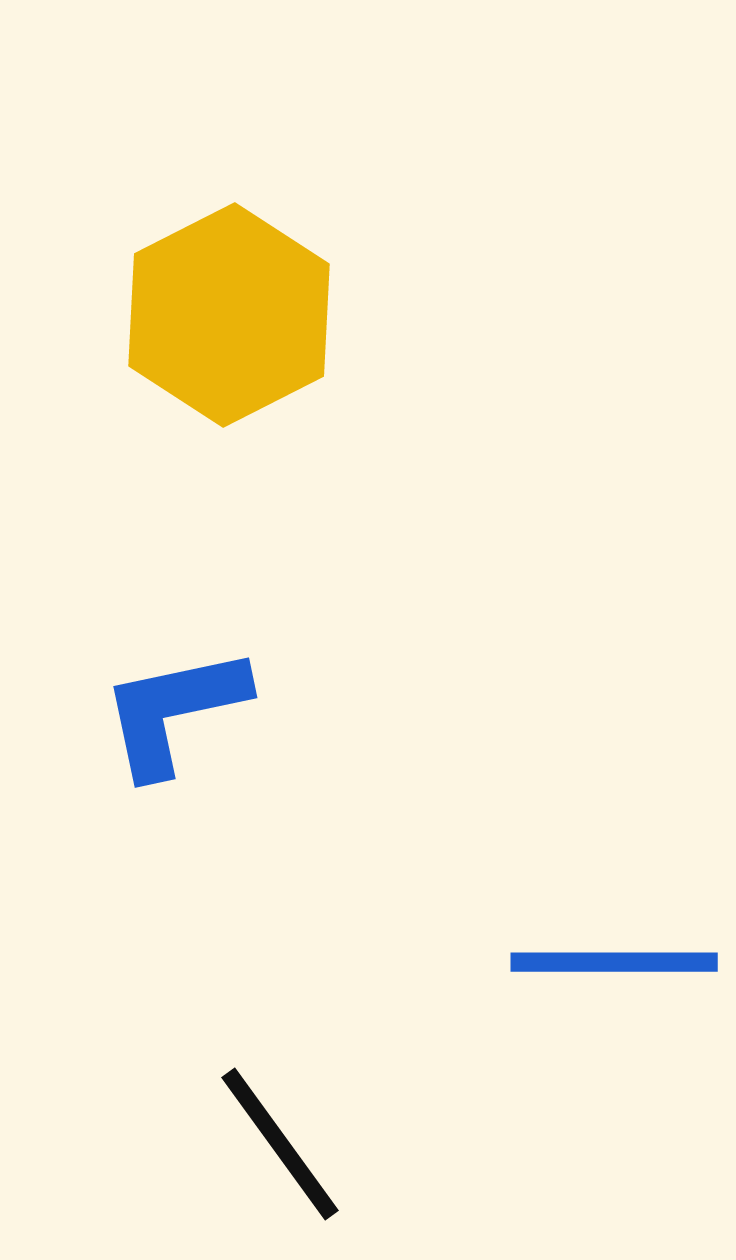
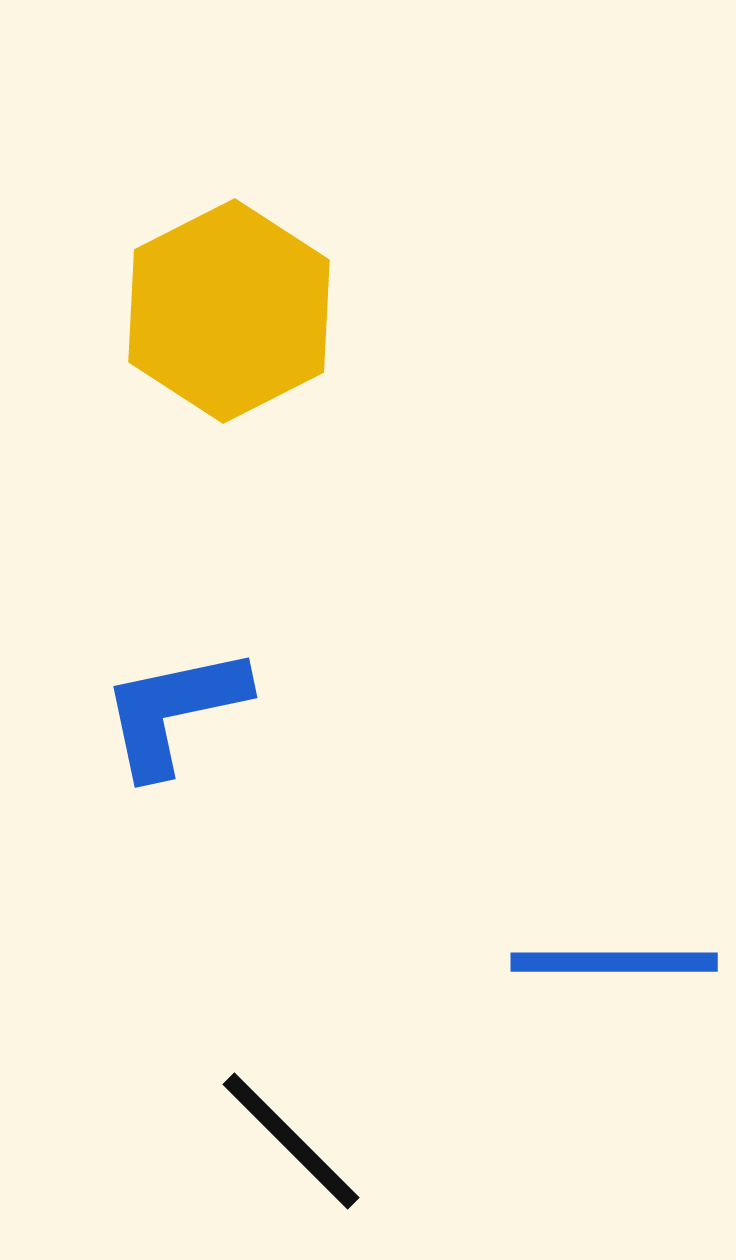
yellow hexagon: moved 4 px up
black line: moved 11 px right, 3 px up; rotated 9 degrees counterclockwise
